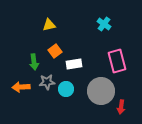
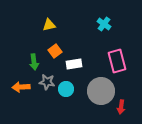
gray star: rotated 14 degrees clockwise
